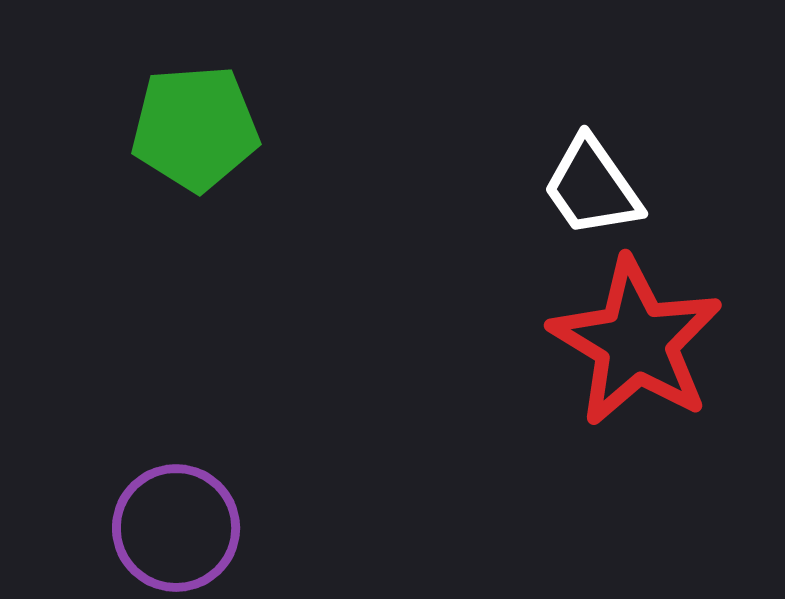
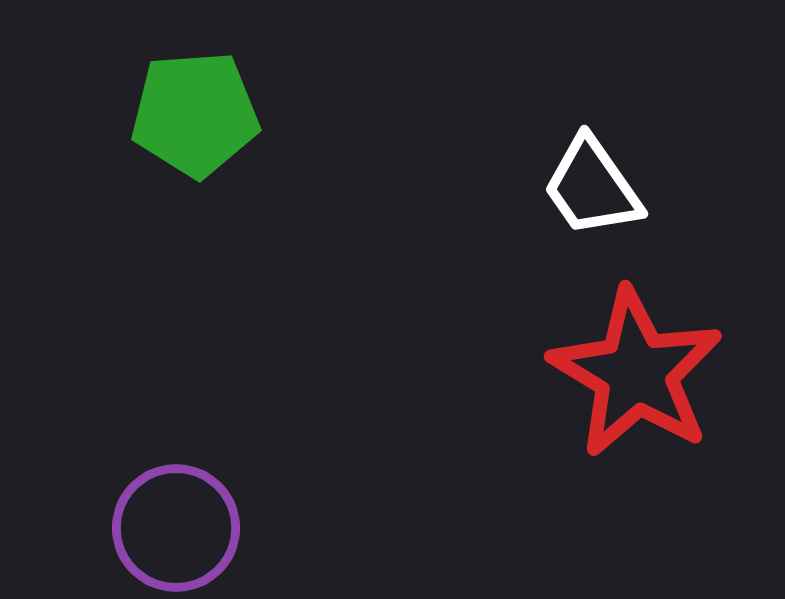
green pentagon: moved 14 px up
red star: moved 31 px down
